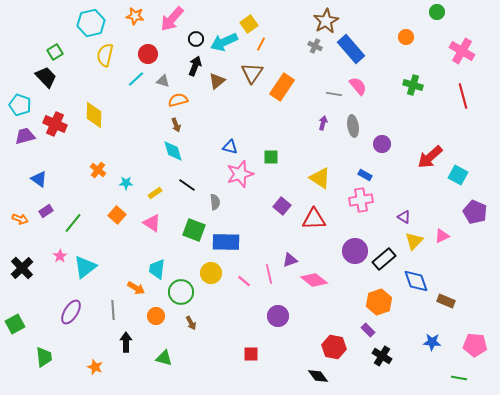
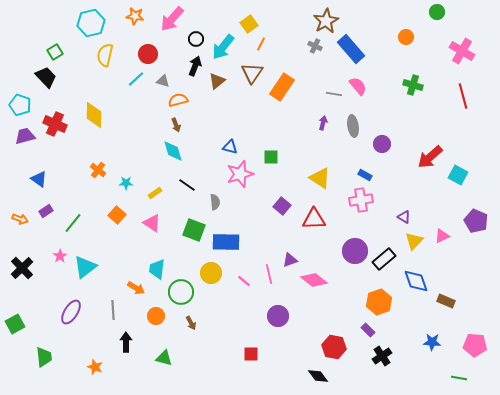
cyan arrow at (224, 42): moved 1 px left, 5 px down; rotated 28 degrees counterclockwise
purple pentagon at (475, 212): moved 1 px right, 9 px down
black cross at (382, 356): rotated 24 degrees clockwise
